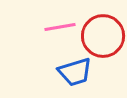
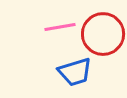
red circle: moved 2 px up
